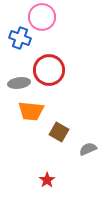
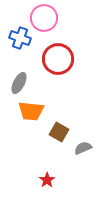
pink circle: moved 2 px right, 1 px down
red circle: moved 9 px right, 11 px up
gray ellipse: rotated 55 degrees counterclockwise
gray semicircle: moved 5 px left, 1 px up
